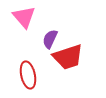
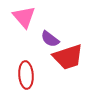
purple semicircle: rotated 78 degrees counterclockwise
red ellipse: moved 2 px left; rotated 8 degrees clockwise
